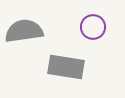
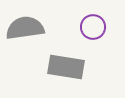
gray semicircle: moved 1 px right, 3 px up
